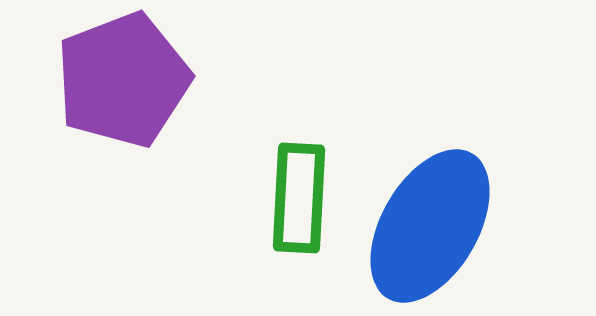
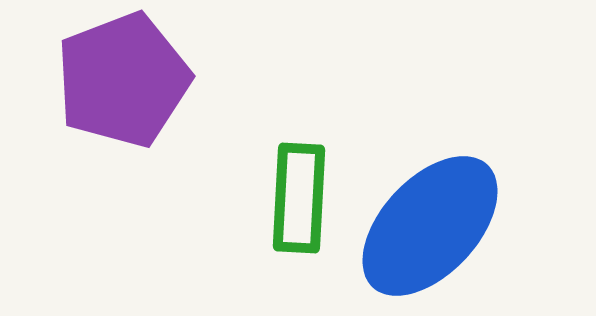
blue ellipse: rotated 13 degrees clockwise
